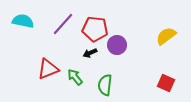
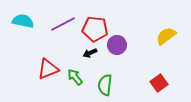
purple line: rotated 20 degrees clockwise
red square: moved 7 px left; rotated 30 degrees clockwise
